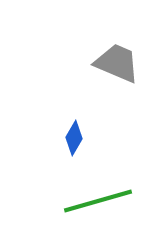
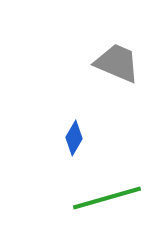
green line: moved 9 px right, 3 px up
